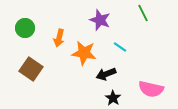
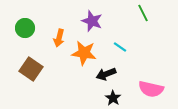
purple star: moved 8 px left, 1 px down
